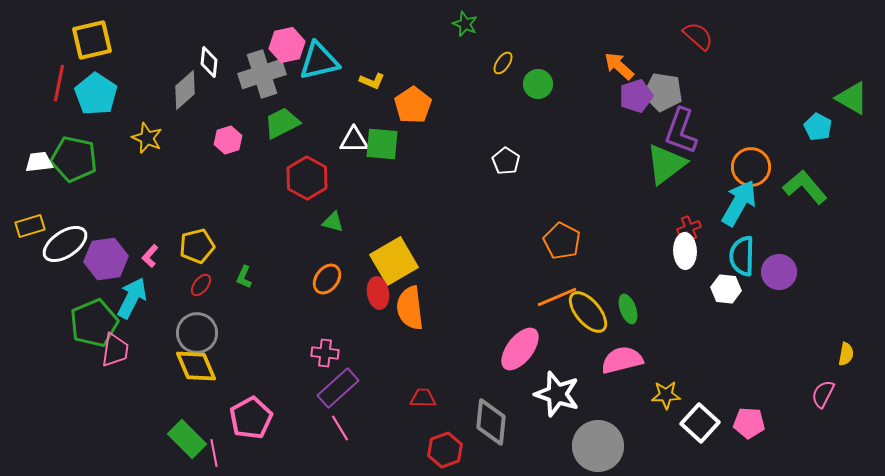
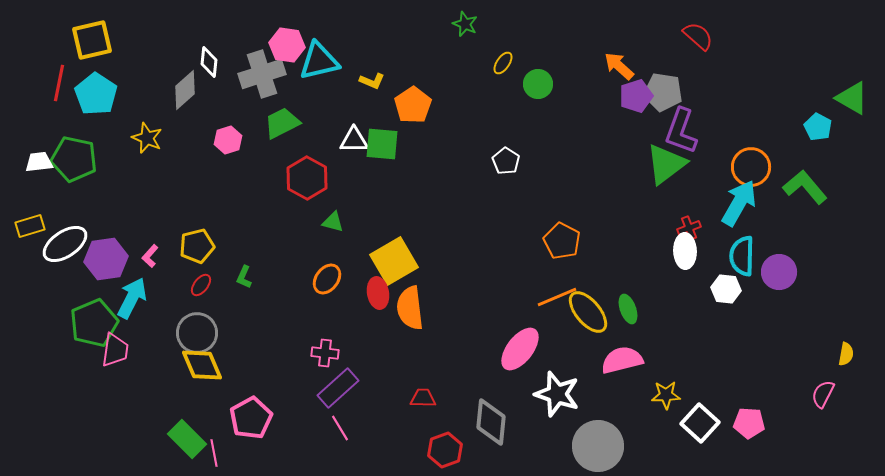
pink hexagon at (287, 45): rotated 20 degrees clockwise
yellow diamond at (196, 366): moved 6 px right, 1 px up
